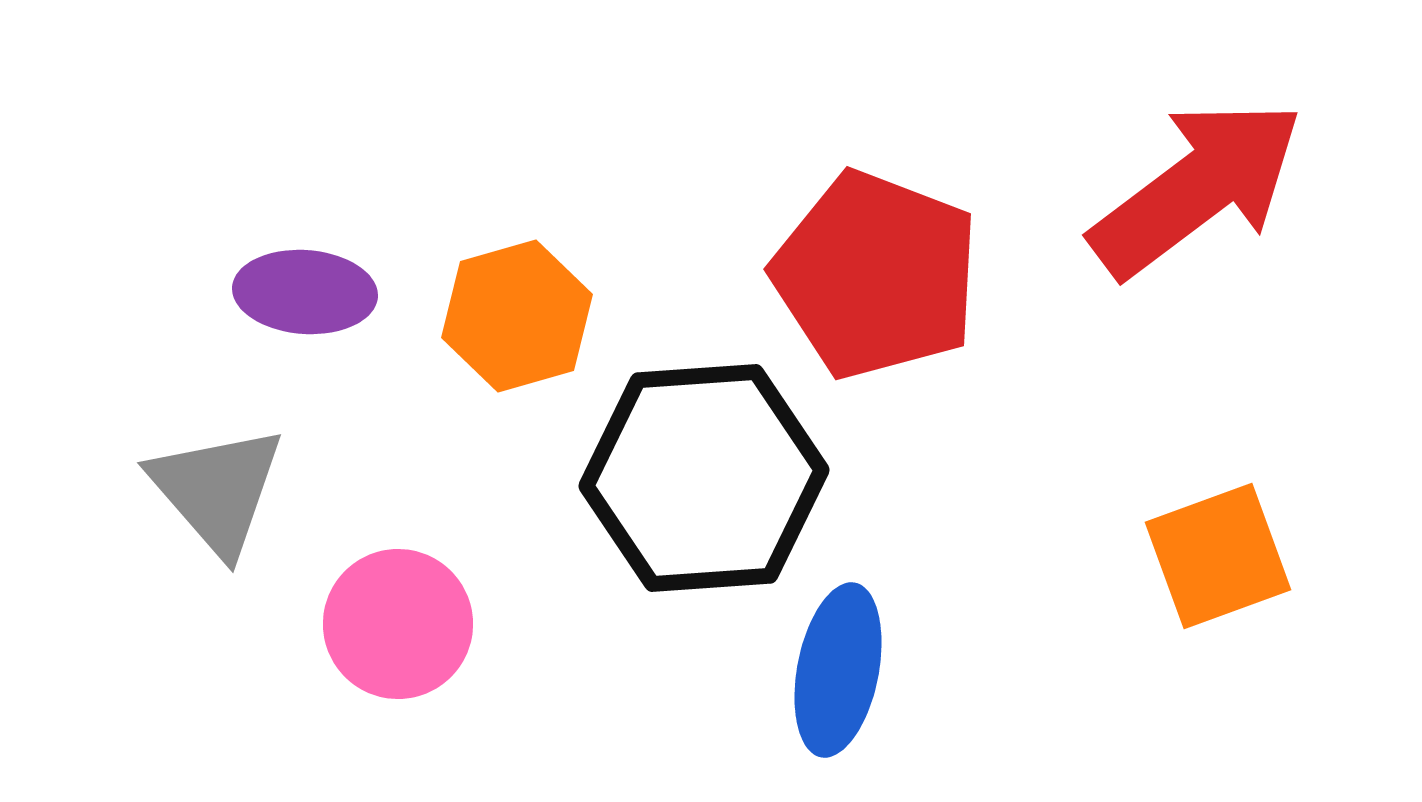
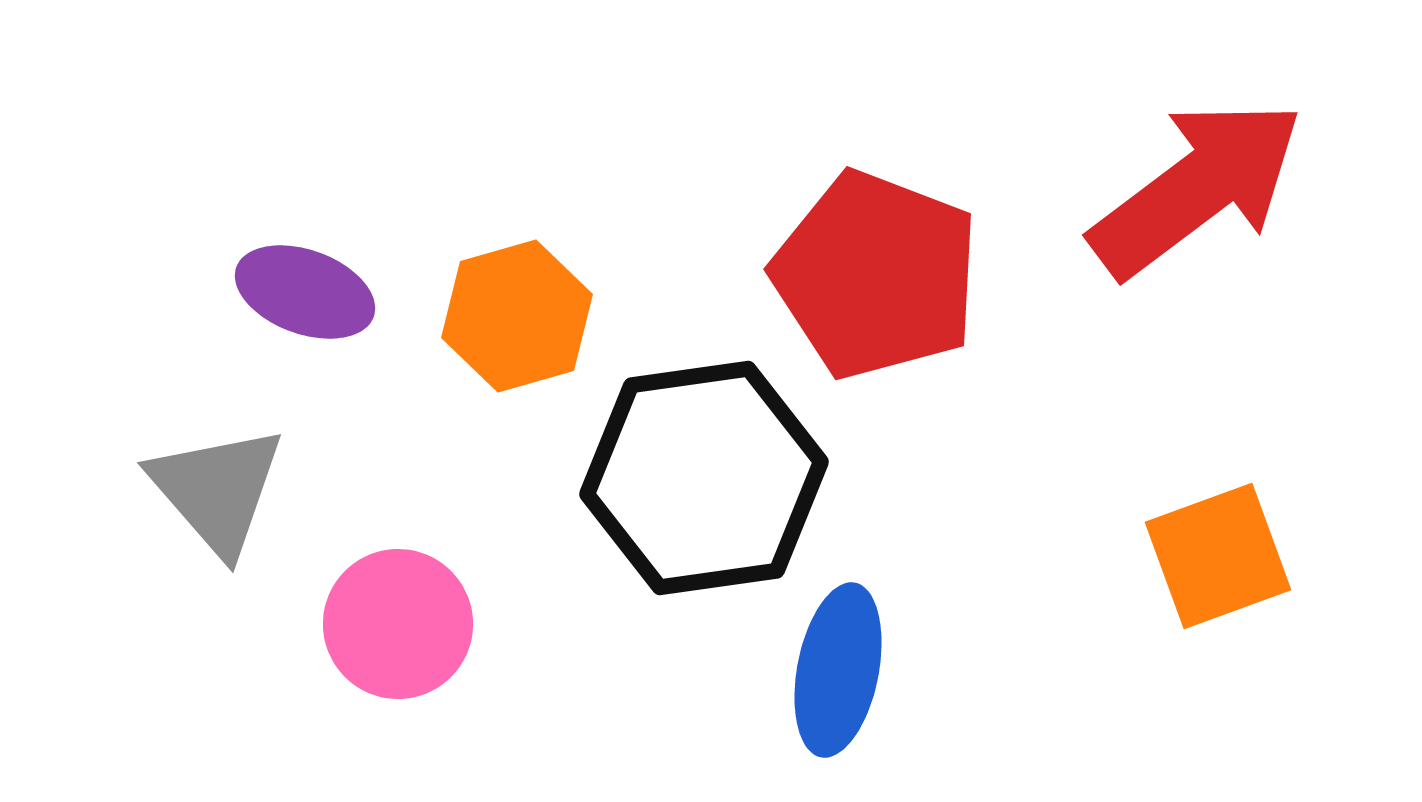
purple ellipse: rotated 16 degrees clockwise
black hexagon: rotated 4 degrees counterclockwise
